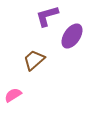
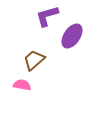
pink semicircle: moved 9 px right, 10 px up; rotated 42 degrees clockwise
